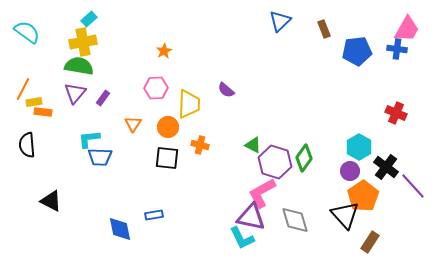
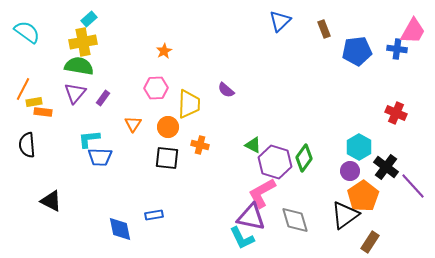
pink trapezoid at (407, 29): moved 6 px right, 2 px down
black triangle at (345, 215): rotated 36 degrees clockwise
